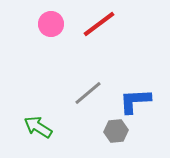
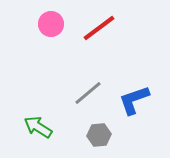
red line: moved 4 px down
blue L-shape: moved 1 px left, 1 px up; rotated 16 degrees counterclockwise
gray hexagon: moved 17 px left, 4 px down
